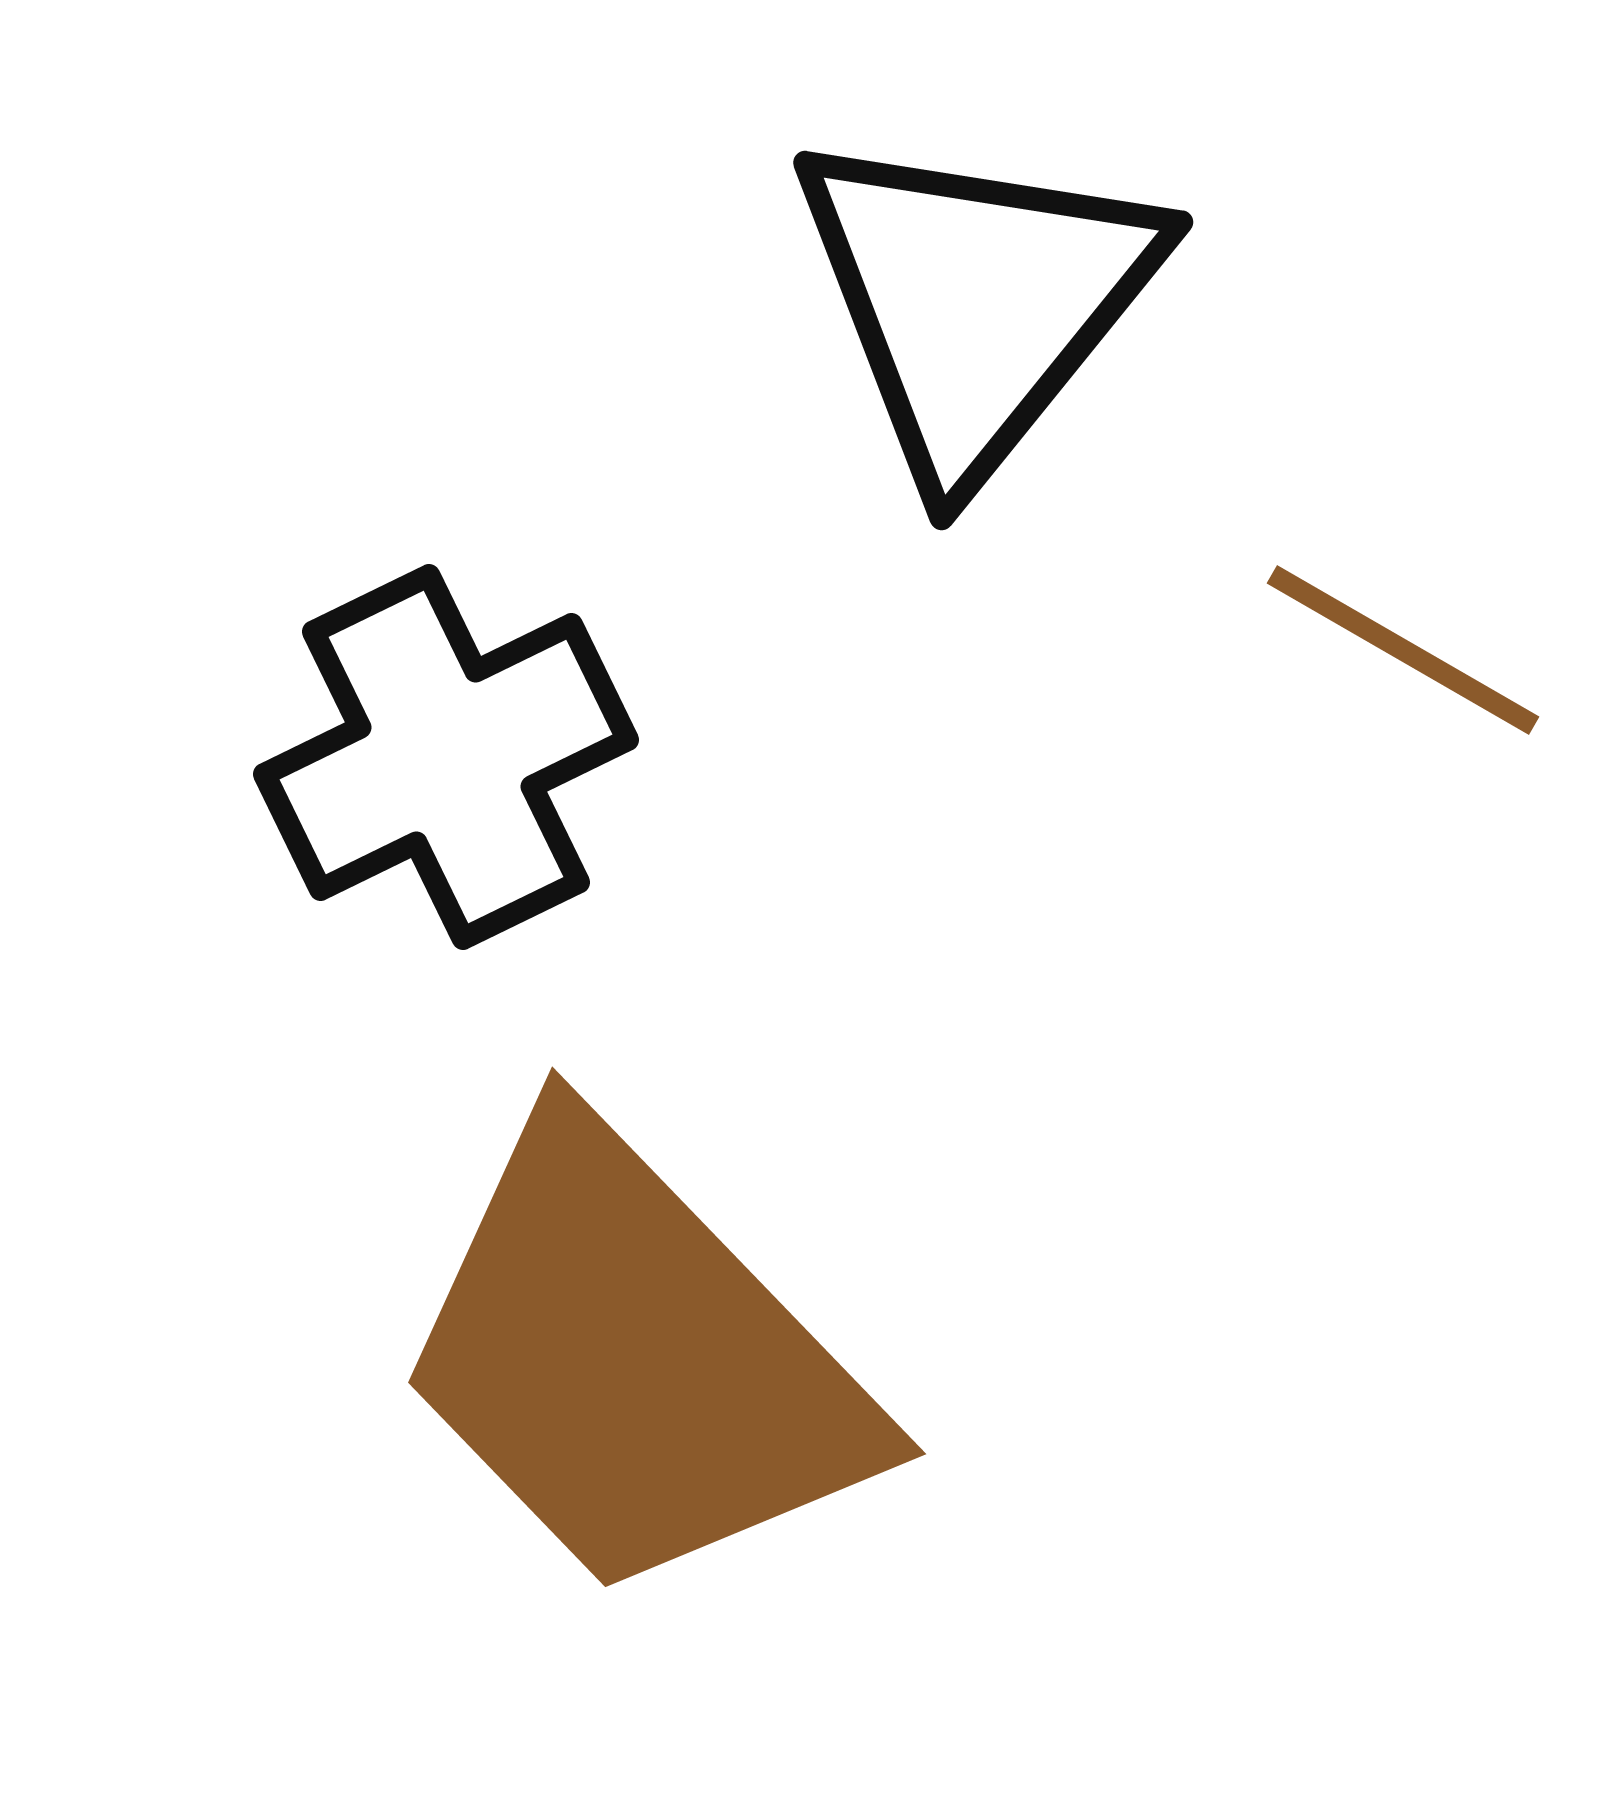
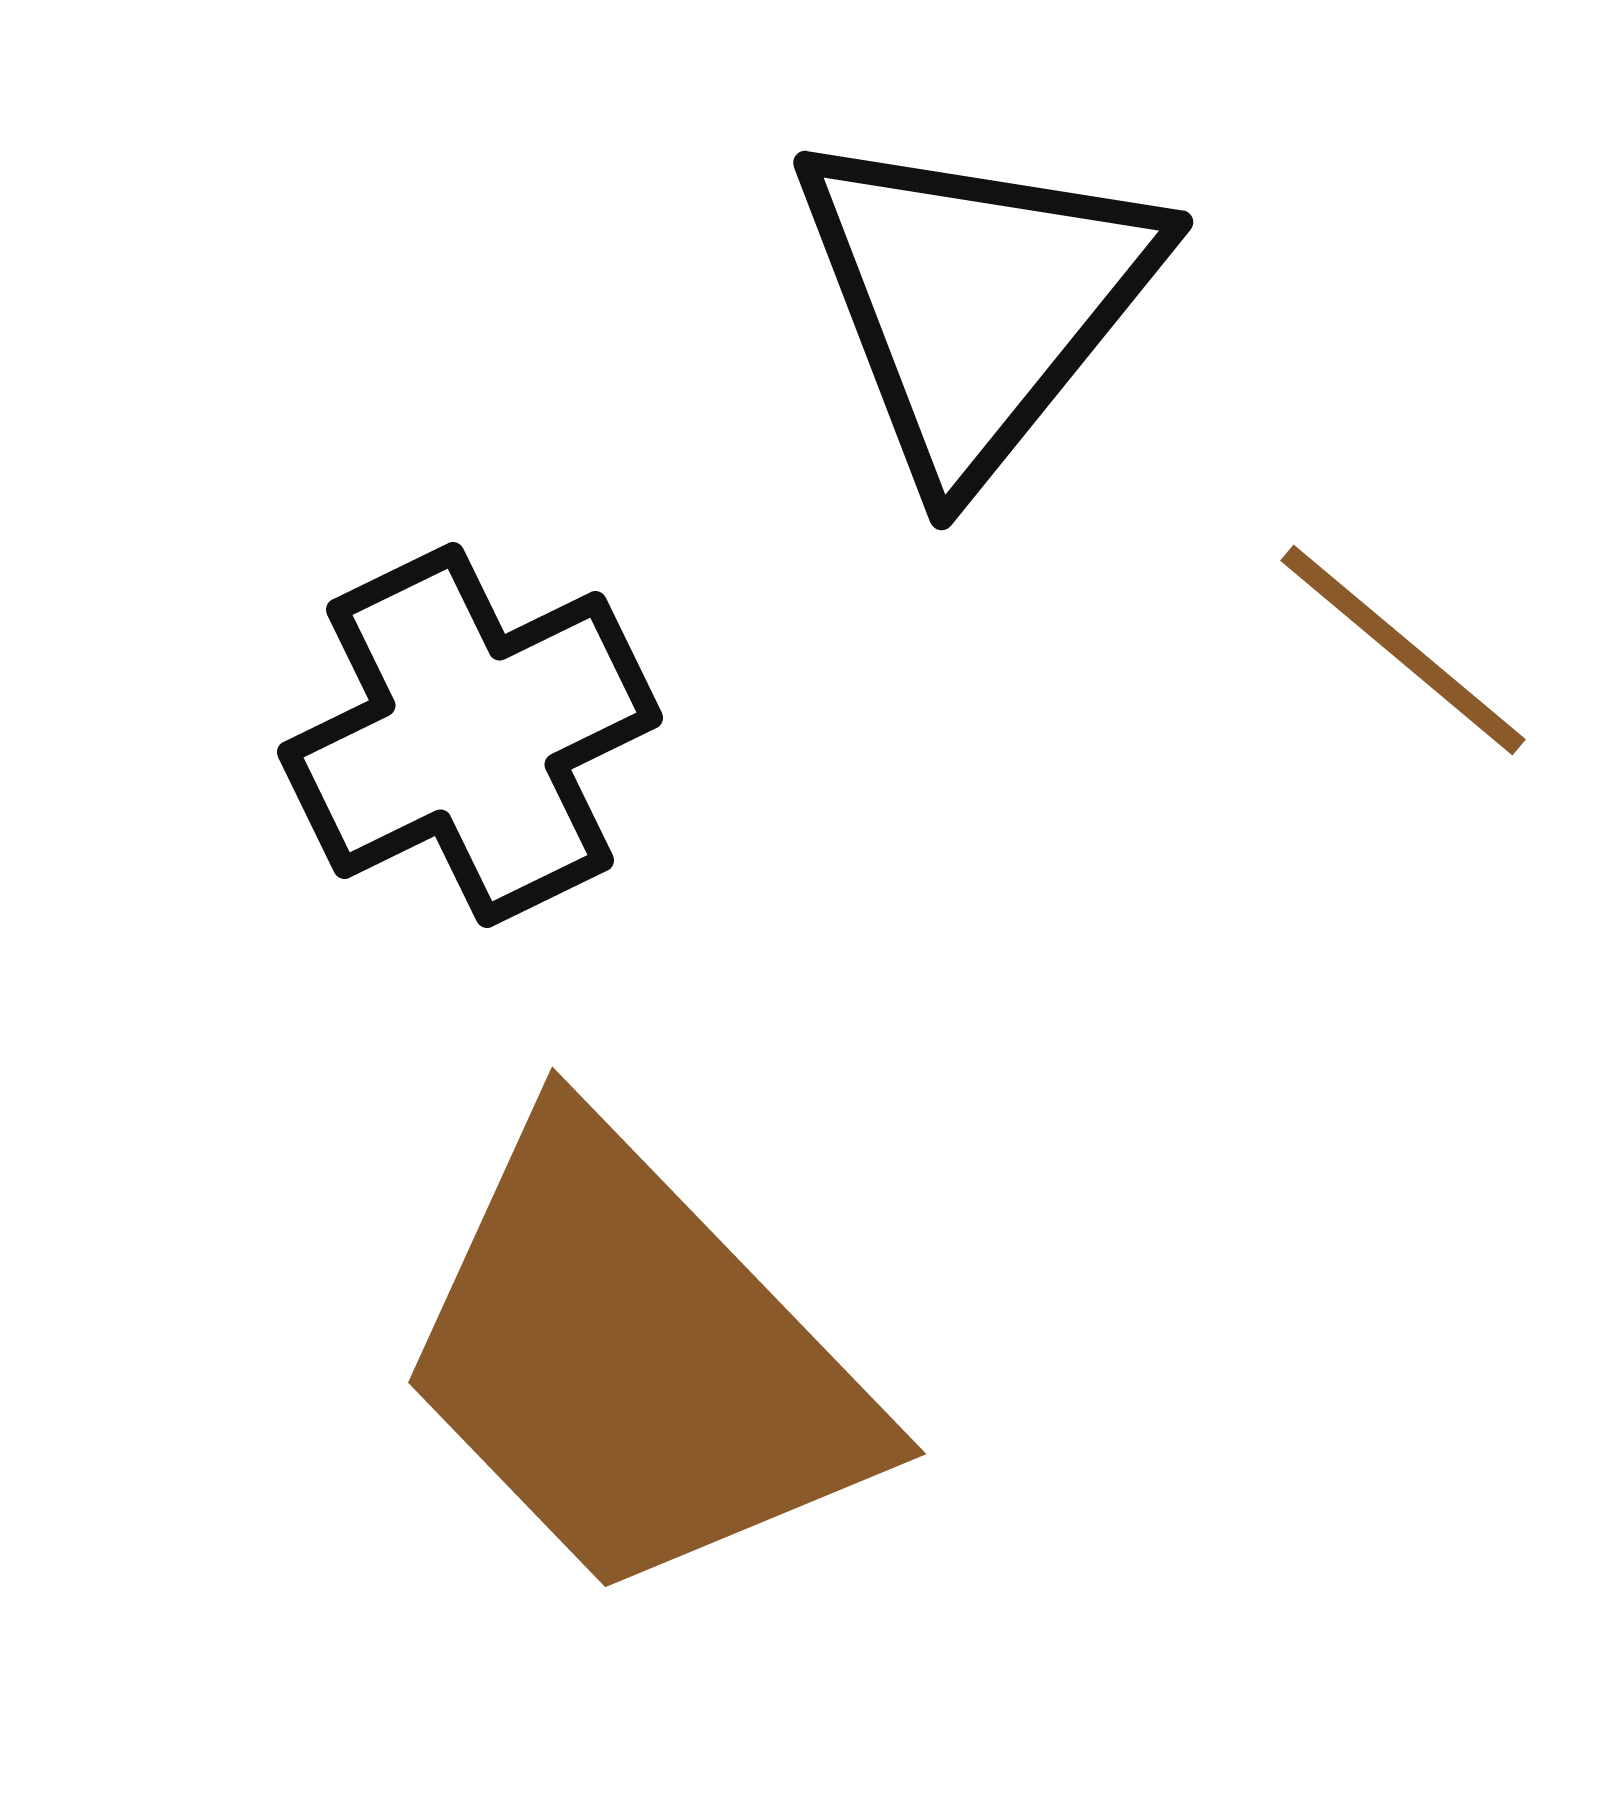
brown line: rotated 10 degrees clockwise
black cross: moved 24 px right, 22 px up
